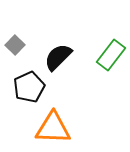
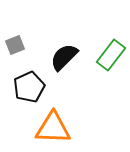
gray square: rotated 24 degrees clockwise
black semicircle: moved 6 px right
